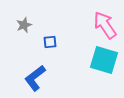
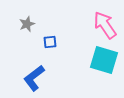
gray star: moved 3 px right, 1 px up
blue L-shape: moved 1 px left
